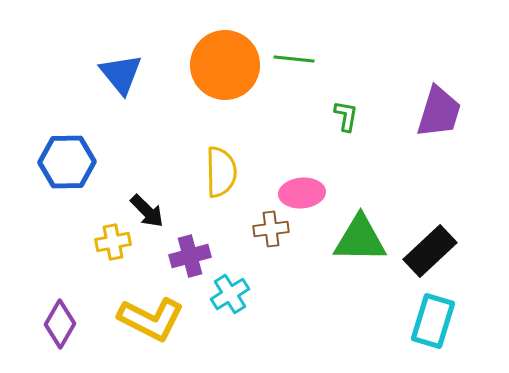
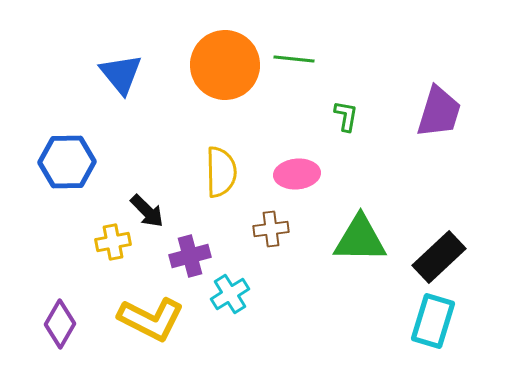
pink ellipse: moved 5 px left, 19 px up
black rectangle: moved 9 px right, 6 px down
